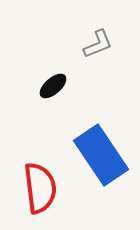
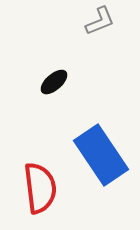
gray L-shape: moved 2 px right, 23 px up
black ellipse: moved 1 px right, 4 px up
